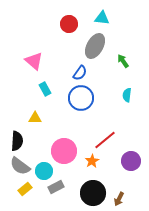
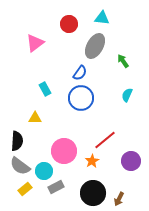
pink triangle: moved 1 px right, 18 px up; rotated 42 degrees clockwise
cyan semicircle: rotated 16 degrees clockwise
